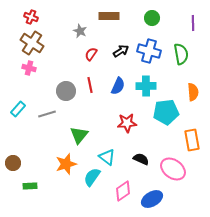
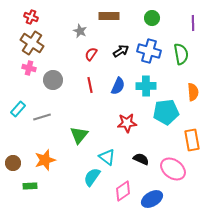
gray circle: moved 13 px left, 11 px up
gray line: moved 5 px left, 3 px down
orange star: moved 21 px left, 4 px up
